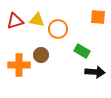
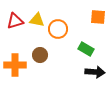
green rectangle: moved 4 px right, 2 px up
brown circle: moved 1 px left
orange cross: moved 4 px left
